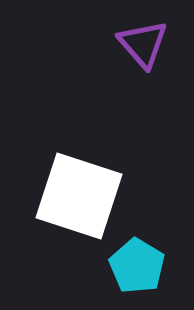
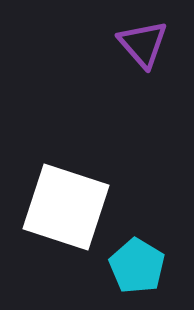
white square: moved 13 px left, 11 px down
